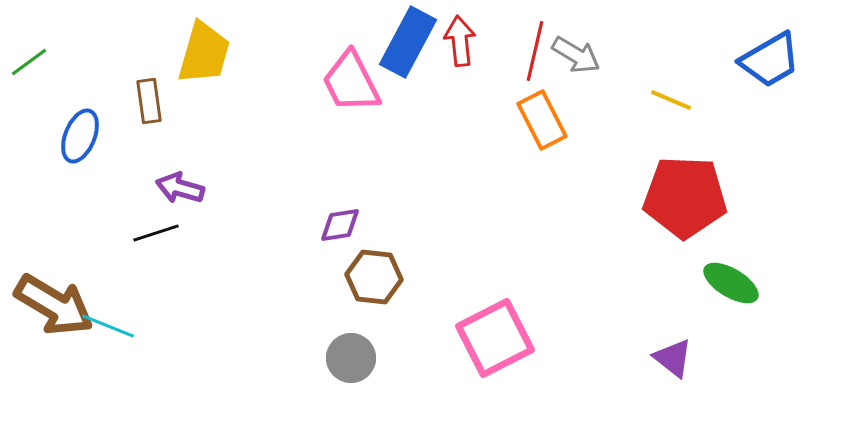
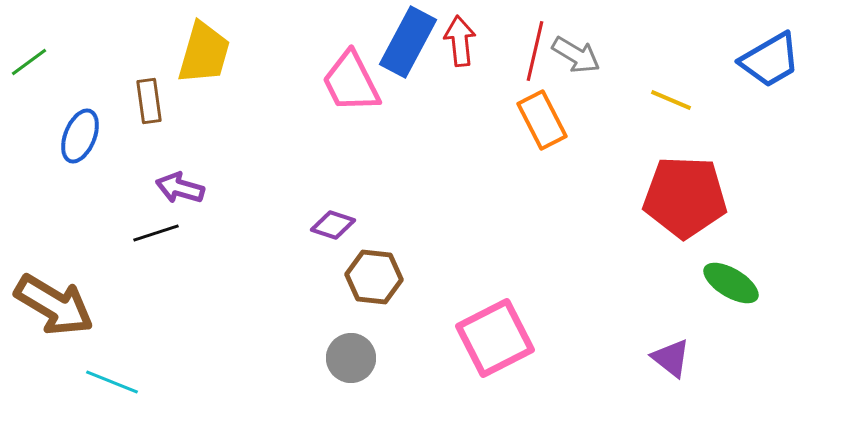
purple diamond: moved 7 px left; rotated 27 degrees clockwise
cyan line: moved 4 px right, 56 px down
purple triangle: moved 2 px left
